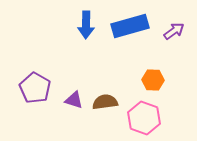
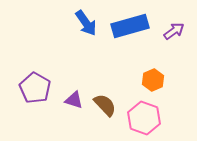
blue arrow: moved 2 px up; rotated 36 degrees counterclockwise
orange hexagon: rotated 25 degrees counterclockwise
brown semicircle: moved 3 px down; rotated 55 degrees clockwise
